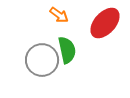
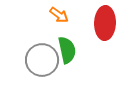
red ellipse: rotated 40 degrees counterclockwise
